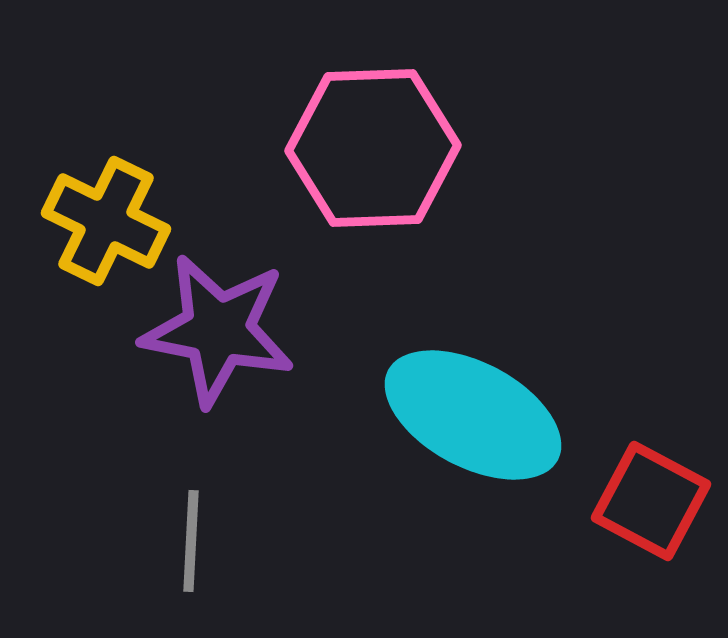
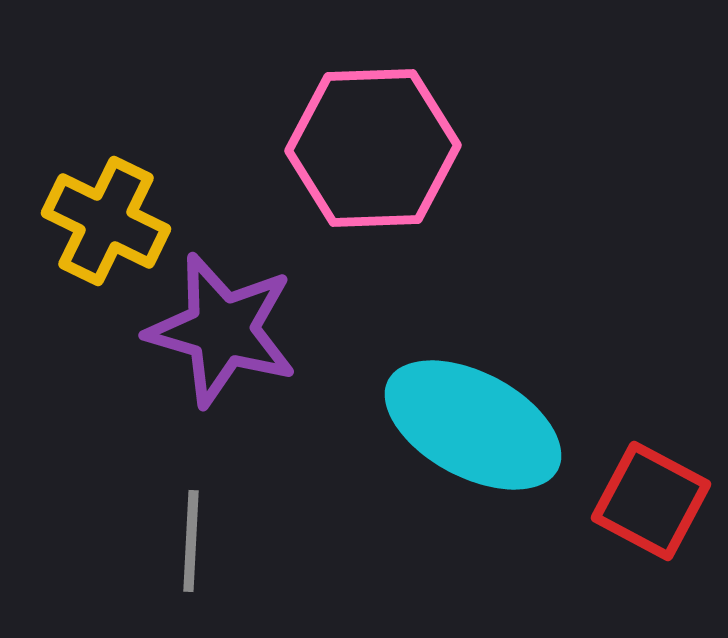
purple star: moved 4 px right; rotated 5 degrees clockwise
cyan ellipse: moved 10 px down
